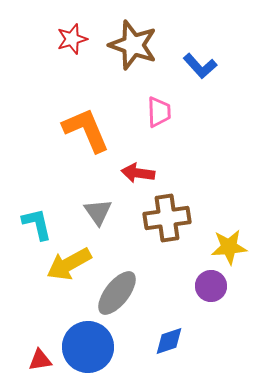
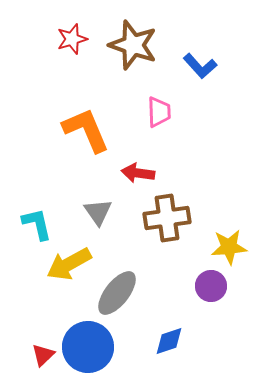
red triangle: moved 3 px right, 5 px up; rotated 35 degrees counterclockwise
